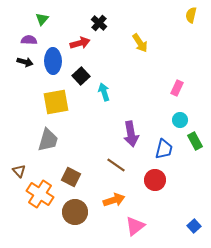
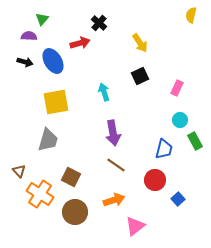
purple semicircle: moved 4 px up
blue ellipse: rotated 30 degrees counterclockwise
black square: moved 59 px right; rotated 18 degrees clockwise
purple arrow: moved 18 px left, 1 px up
blue square: moved 16 px left, 27 px up
